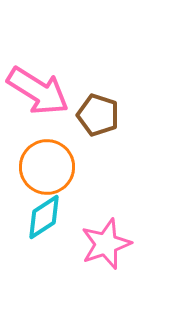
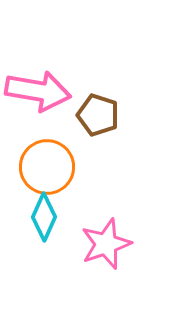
pink arrow: rotated 22 degrees counterclockwise
cyan diamond: rotated 33 degrees counterclockwise
